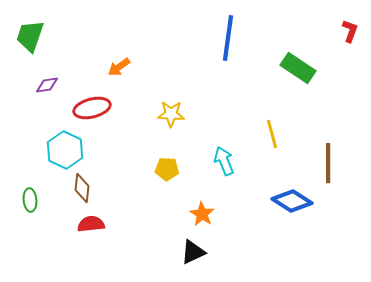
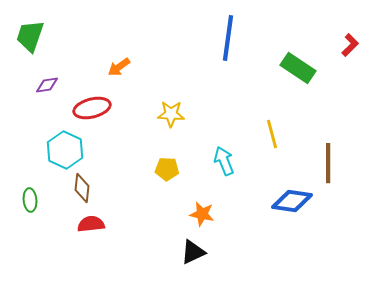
red L-shape: moved 14 px down; rotated 25 degrees clockwise
blue diamond: rotated 24 degrees counterclockwise
orange star: rotated 20 degrees counterclockwise
